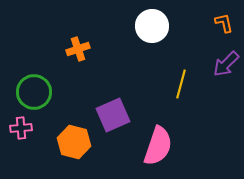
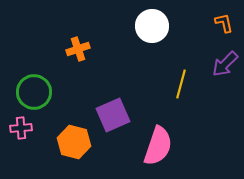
purple arrow: moved 1 px left
